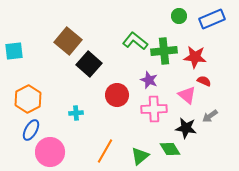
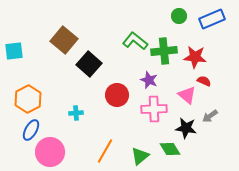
brown square: moved 4 px left, 1 px up
